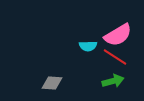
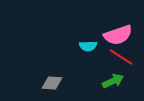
pink semicircle: rotated 12 degrees clockwise
red line: moved 6 px right
green arrow: rotated 10 degrees counterclockwise
